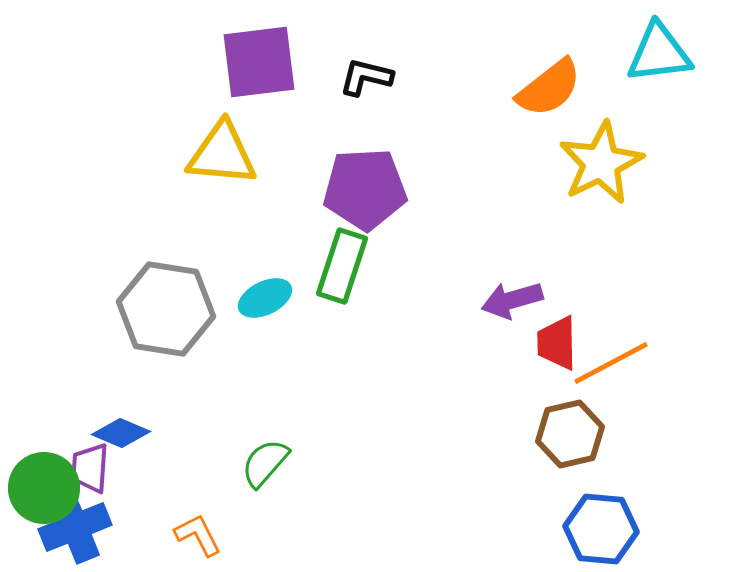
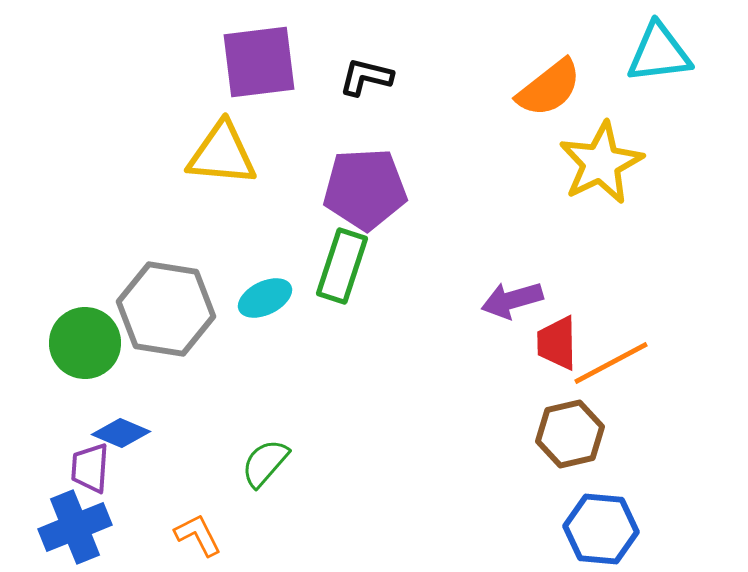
green circle: moved 41 px right, 145 px up
